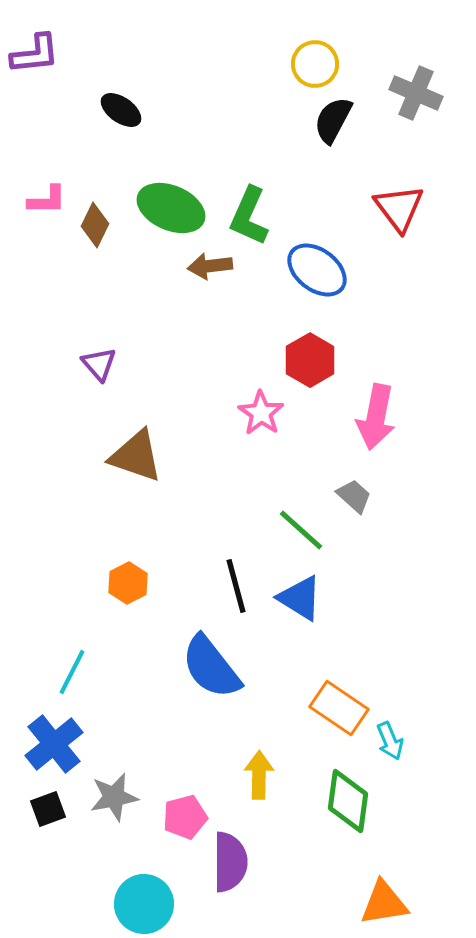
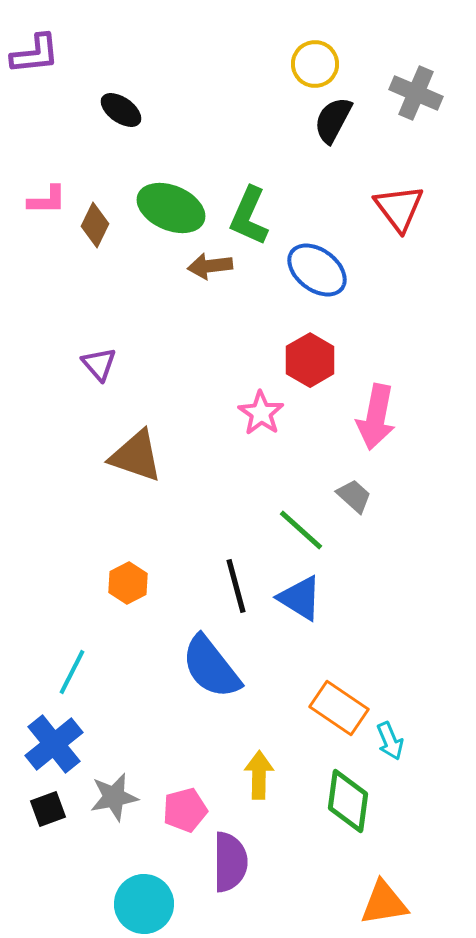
pink pentagon: moved 7 px up
